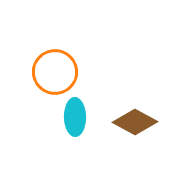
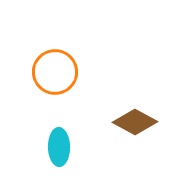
cyan ellipse: moved 16 px left, 30 px down
